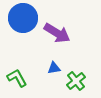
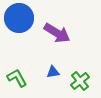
blue circle: moved 4 px left
blue triangle: moved 1 px left, 4 px down
green cross: moved 4 px right
